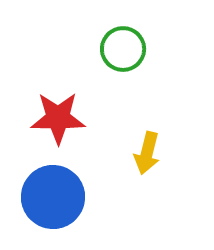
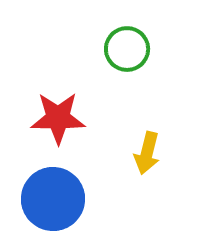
green circle: moved 4 px right
blue circle: moved 2 px down
